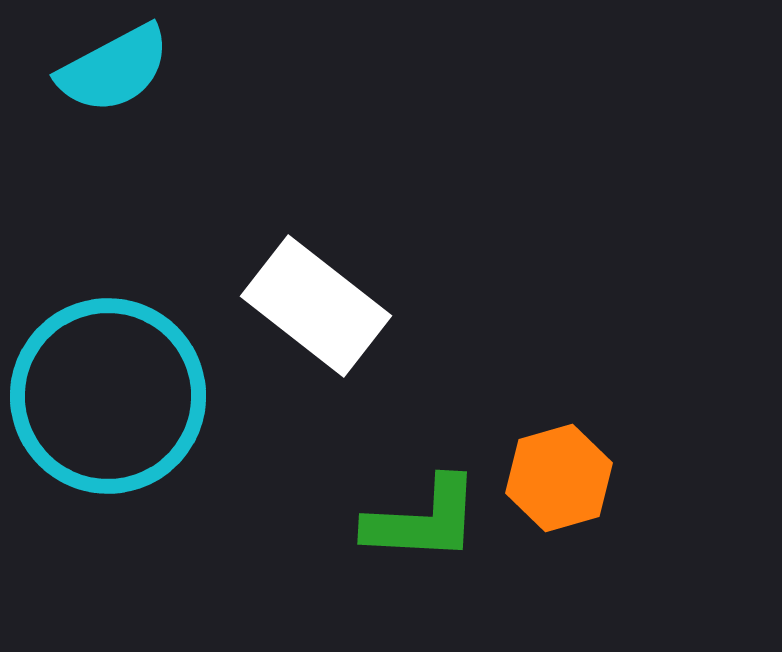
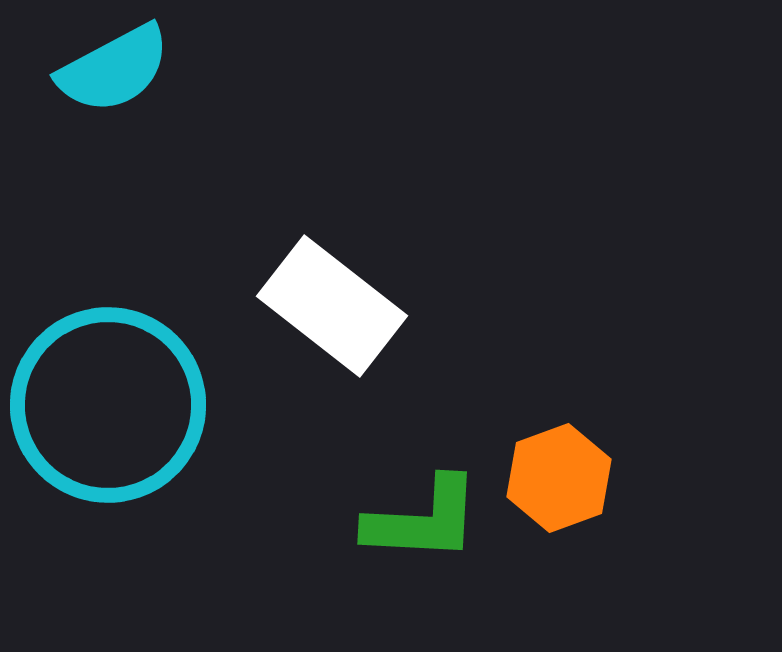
white rectangle: moved 16 px right
cyan circle: moved 9 px down
orange hexagon: rotated 4 degrees counterclockwise
